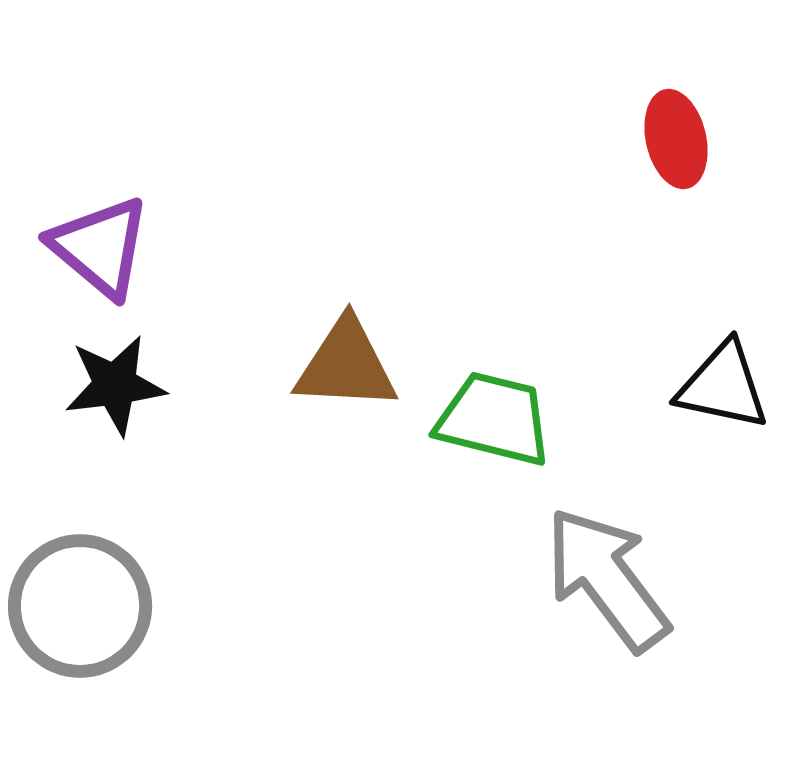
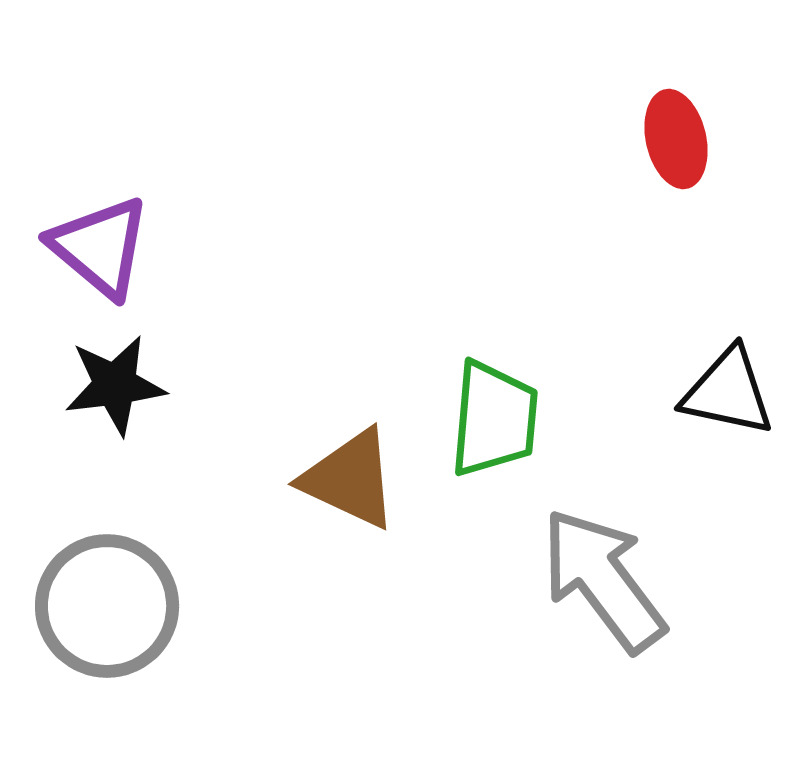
brown triangle: moved 4 px right, 114 px down; rotated 22 degrees clockwise
black triangle: moved 5 px right, 6 px down
green trapezoid: rotated 81 degrees clockwise
gray arrow: moved 4 px left, 1 px down
gray circle: moved 27 px right
